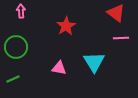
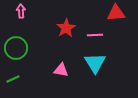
red triangle: rotated 42 degrees counterclockwise
red star: moved 2 px down
pink line: moved 26 px left, 3 px up
green circle: moved 1 px down
cyan triangle: moved 1 px right, 1 px down
pink triangle: moved 2 px right, 2 px down
